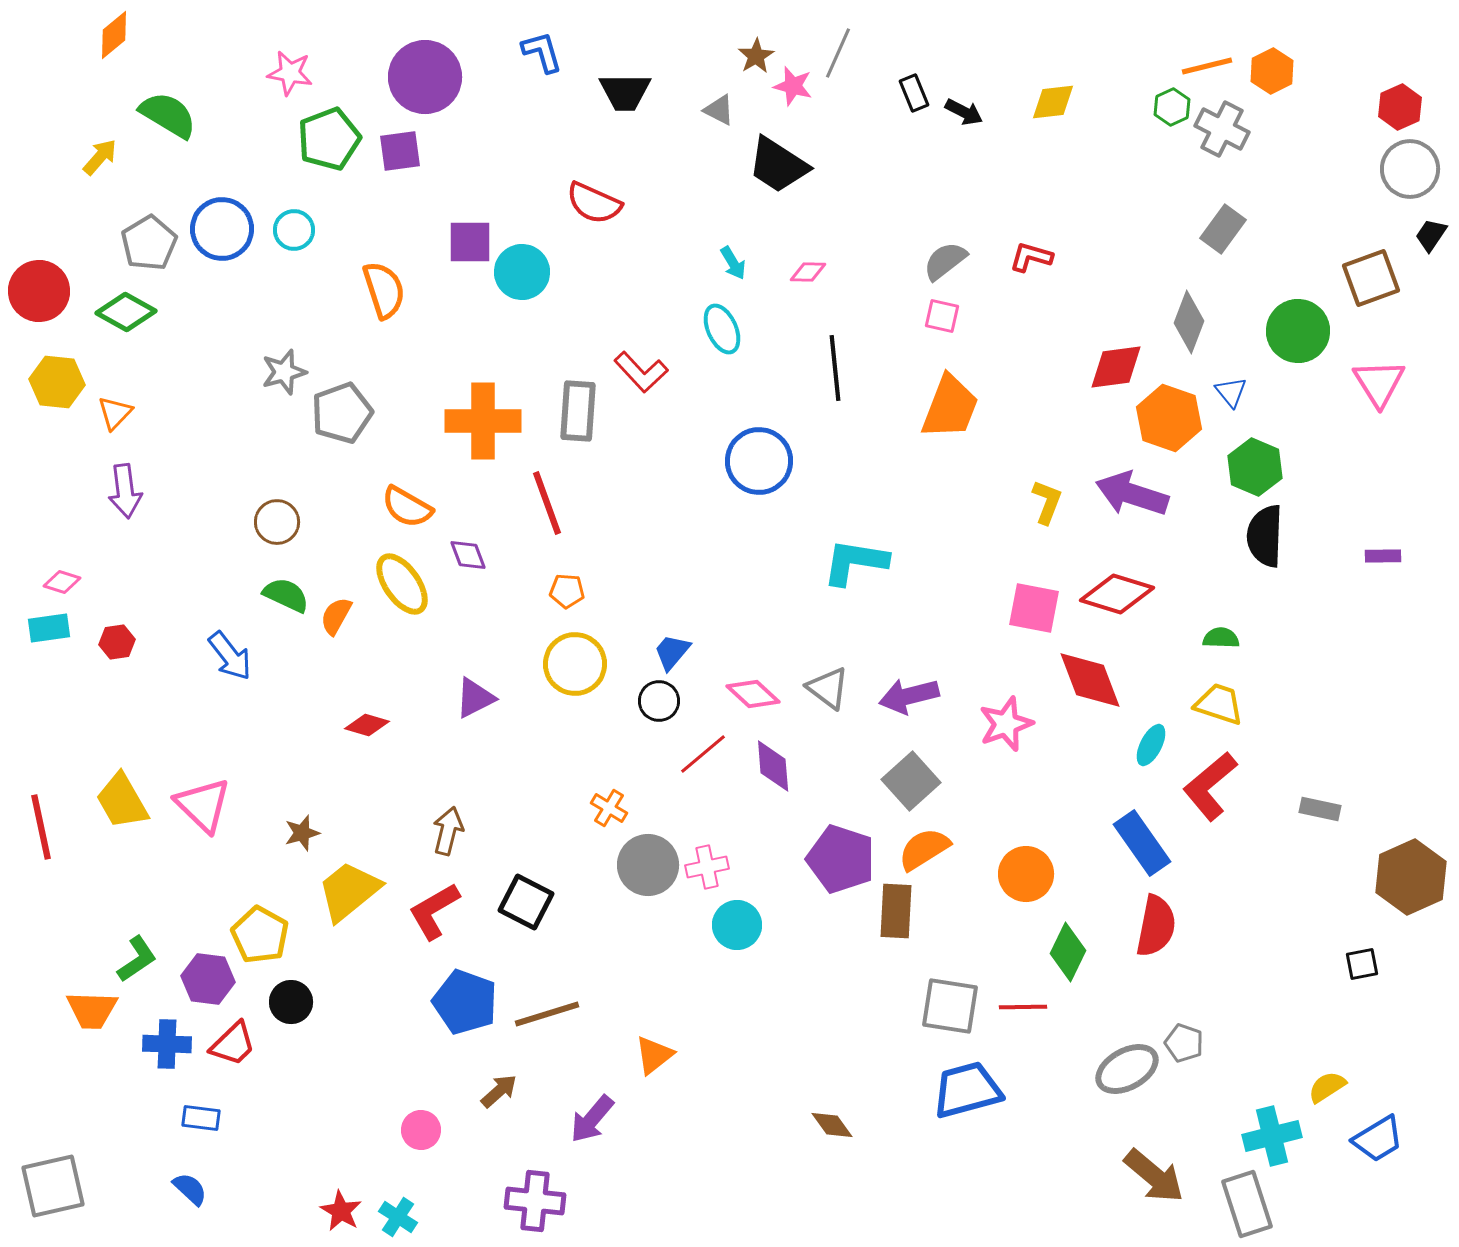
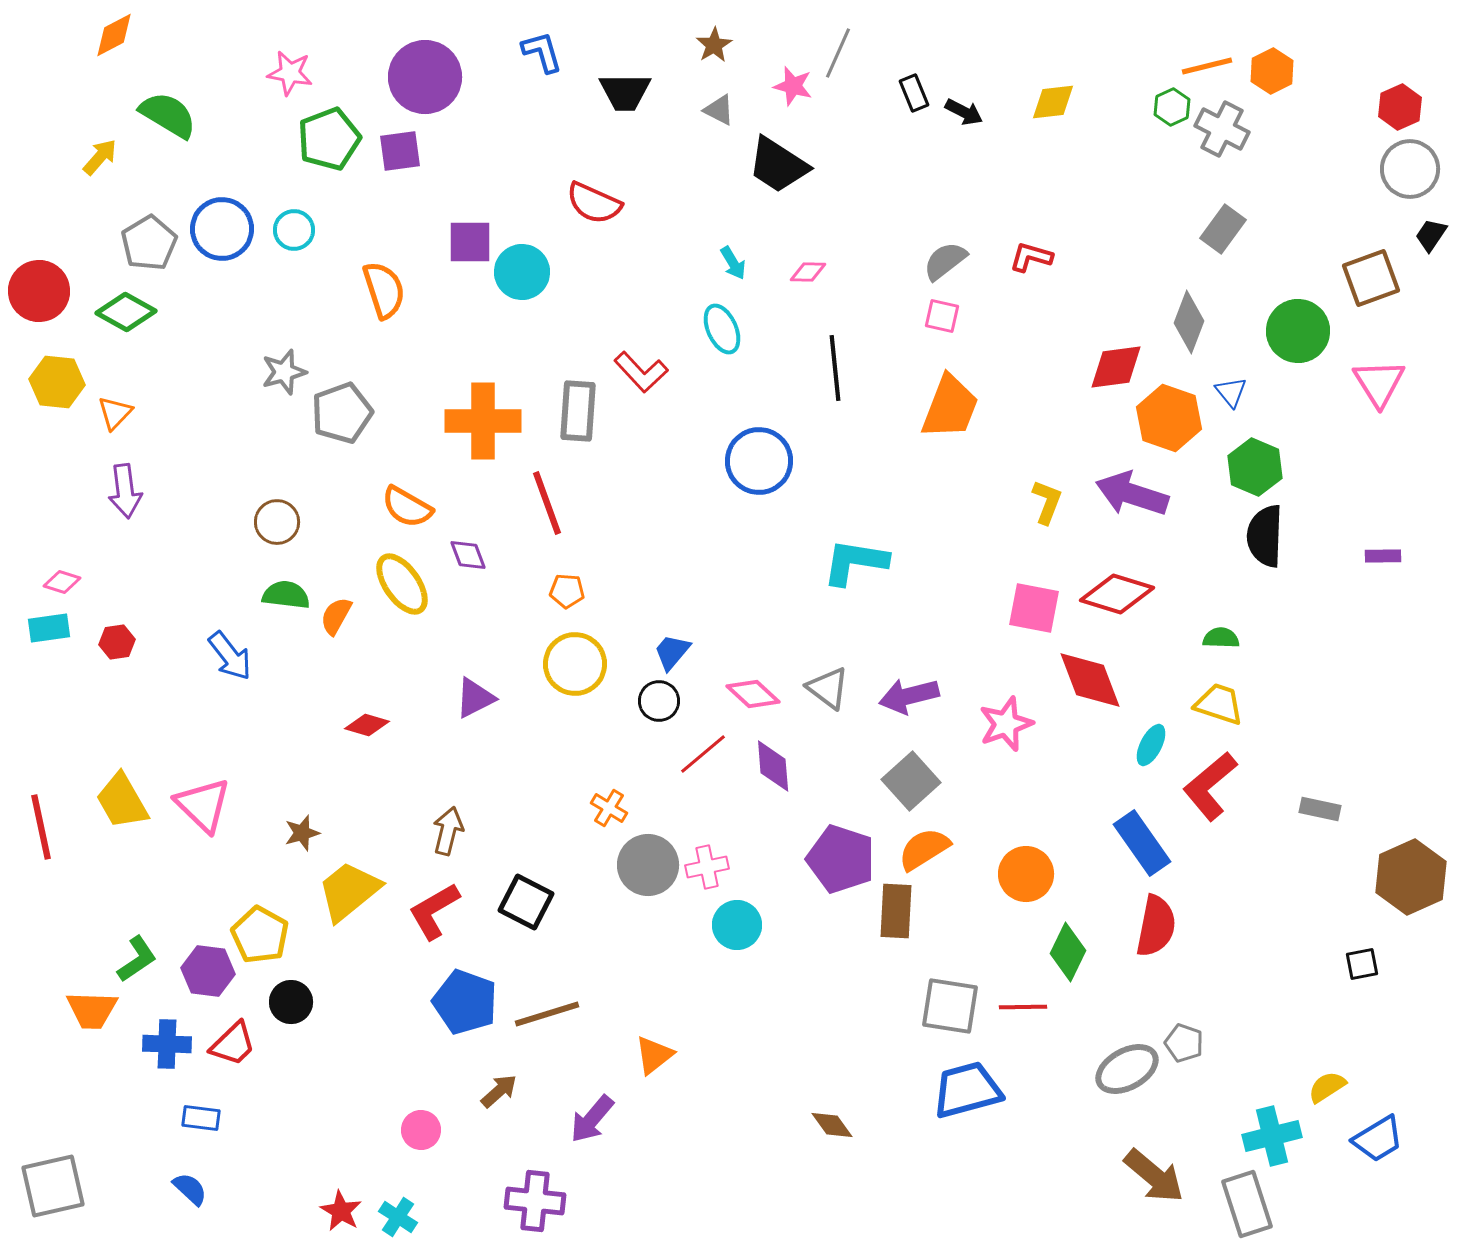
orange diamond at (114, 35): rotated 12 degrees clockwise
brown star at (756, 56): moved 42 px left, 11 px up
green semicircle at (286, 595): rotated 18 degrees counterclockwise
purple hexagon at (208, 979): moved 8 px up
